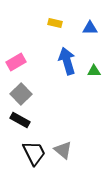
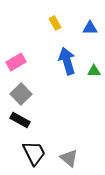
yellow rectangle: rotated 48 degrees clockwise
gray triangle: moved 6 px right, 8 px down
